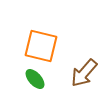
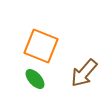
orange square: rotated 8 degrees clockwise
